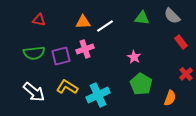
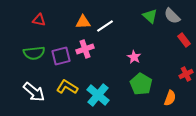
green triangle: moved 8 px right, 2 px up; rotated 35 degrees clockwise
red rectangle: moved 3 px right, 2 px up
red cross: rotated 16 degrees clockwise
cyan cross: rotated 25 degrees counterclockwise
